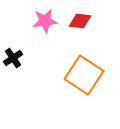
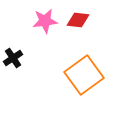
red diamond: moved 2 px left, 1 px up
orange square: rotated 21 degrees clockwise
